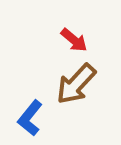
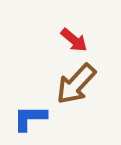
blue L-shape: rotated 51 degrees clockwise
